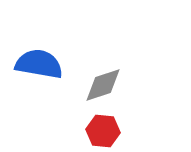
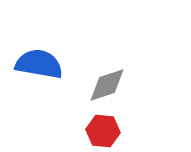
gray diamond: moved 4 px right
